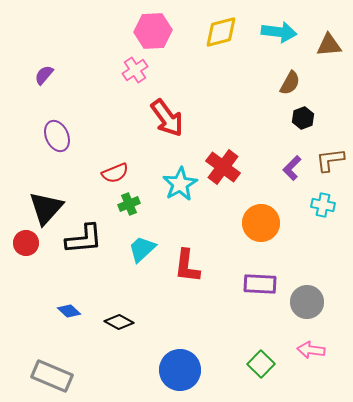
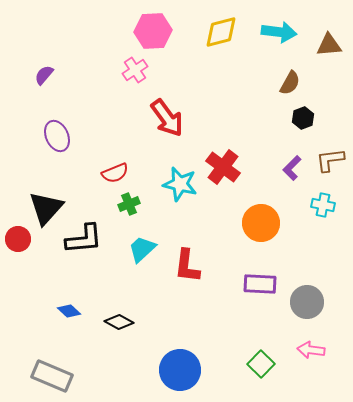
cyan star: rotated 28 degrees counterclockwise
red circle: moved 8 px left, 4 px up
